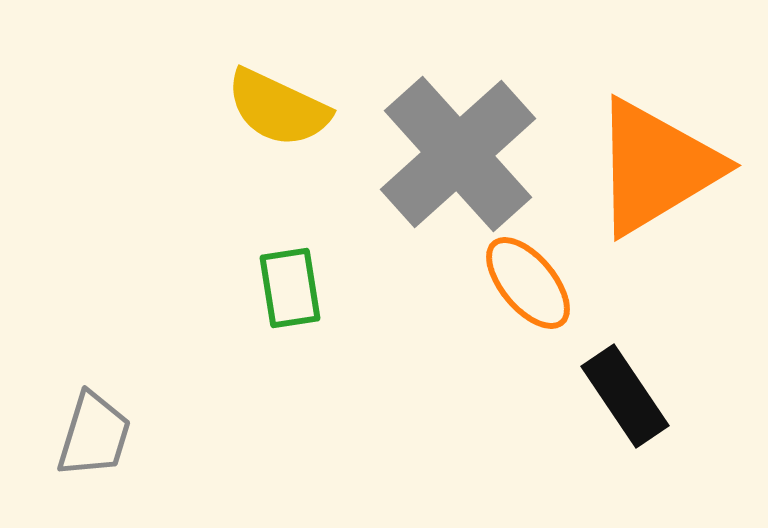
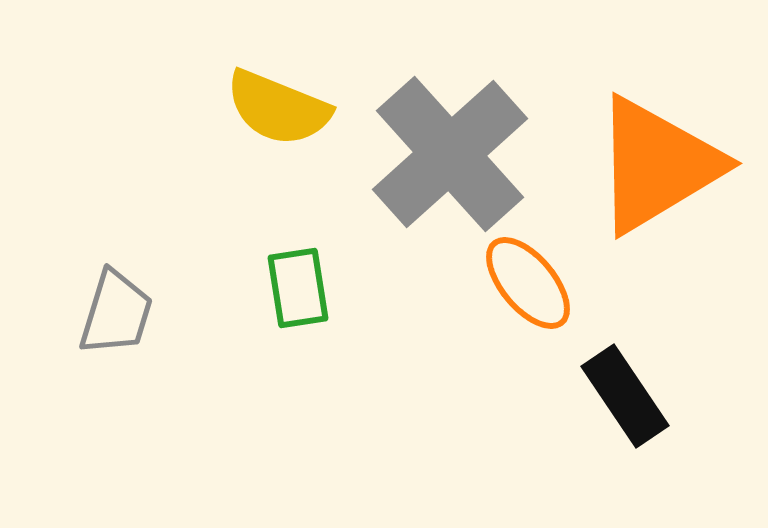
yellow semicircle: rotated 3 degrees counterclockwise
gray cross: moved 8 px left
orange triangle: moved 1 px right, 2 px up
green rectangle: moved 8 px right
gray trapezoid: moved 22 px right, 122 px up
